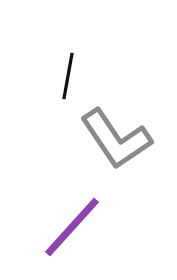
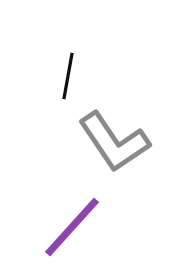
gray L-shape: moved 2 px left, 3 px down
